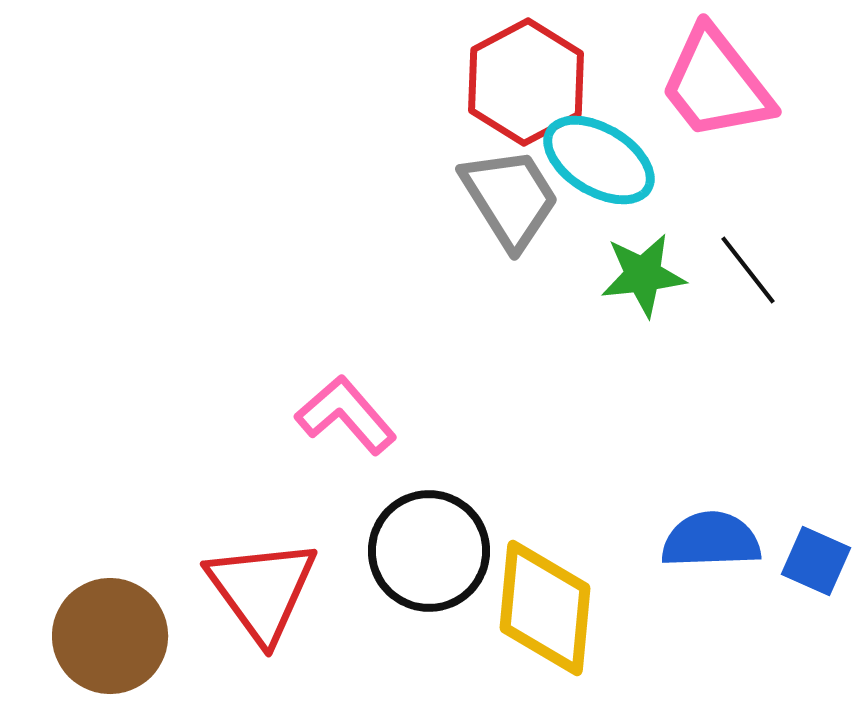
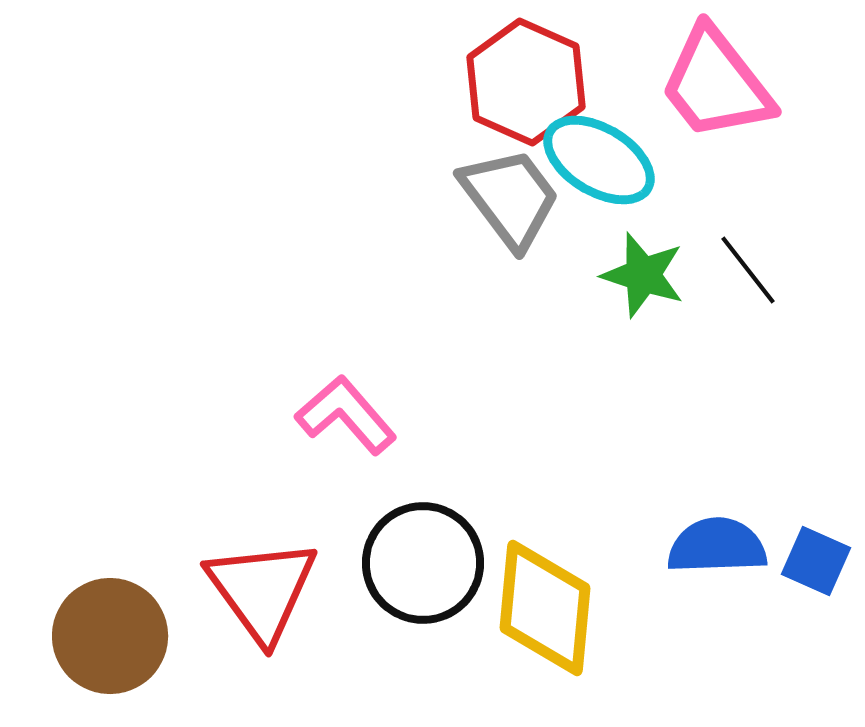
red hexagon: rotated 8 degrees counterclockwise
gray trapezoid: rotated 5 degrees counterclockwise
green star: rotated 24 degrees clockwise
blue semicircle: moved 6 px right, 6 px down
black circle: moved 6 px left, 12 px down
